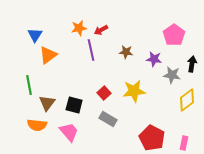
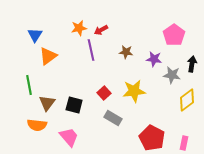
orange triangle: moved 1 px down
gray rectangle: moved 5 px right, 1 px up
pink trapezoid: moved 5 px down
